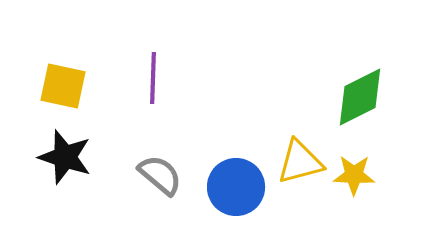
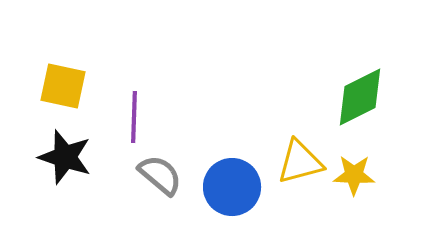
purple line: moved 19 px left, 39 px down
blue circle: moved 4 px left
